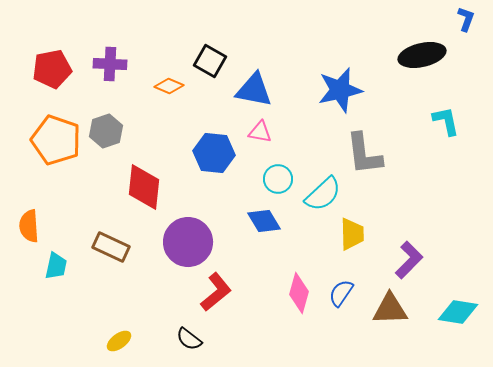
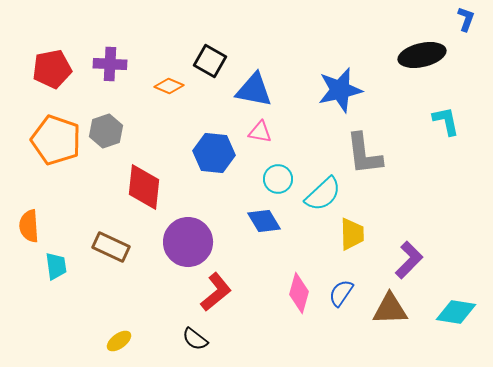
cyan trapezoid: rotated 20 degrees counterclockwise
cyan diamond: moved 2 px left
black semicircle: moved 6 px right
